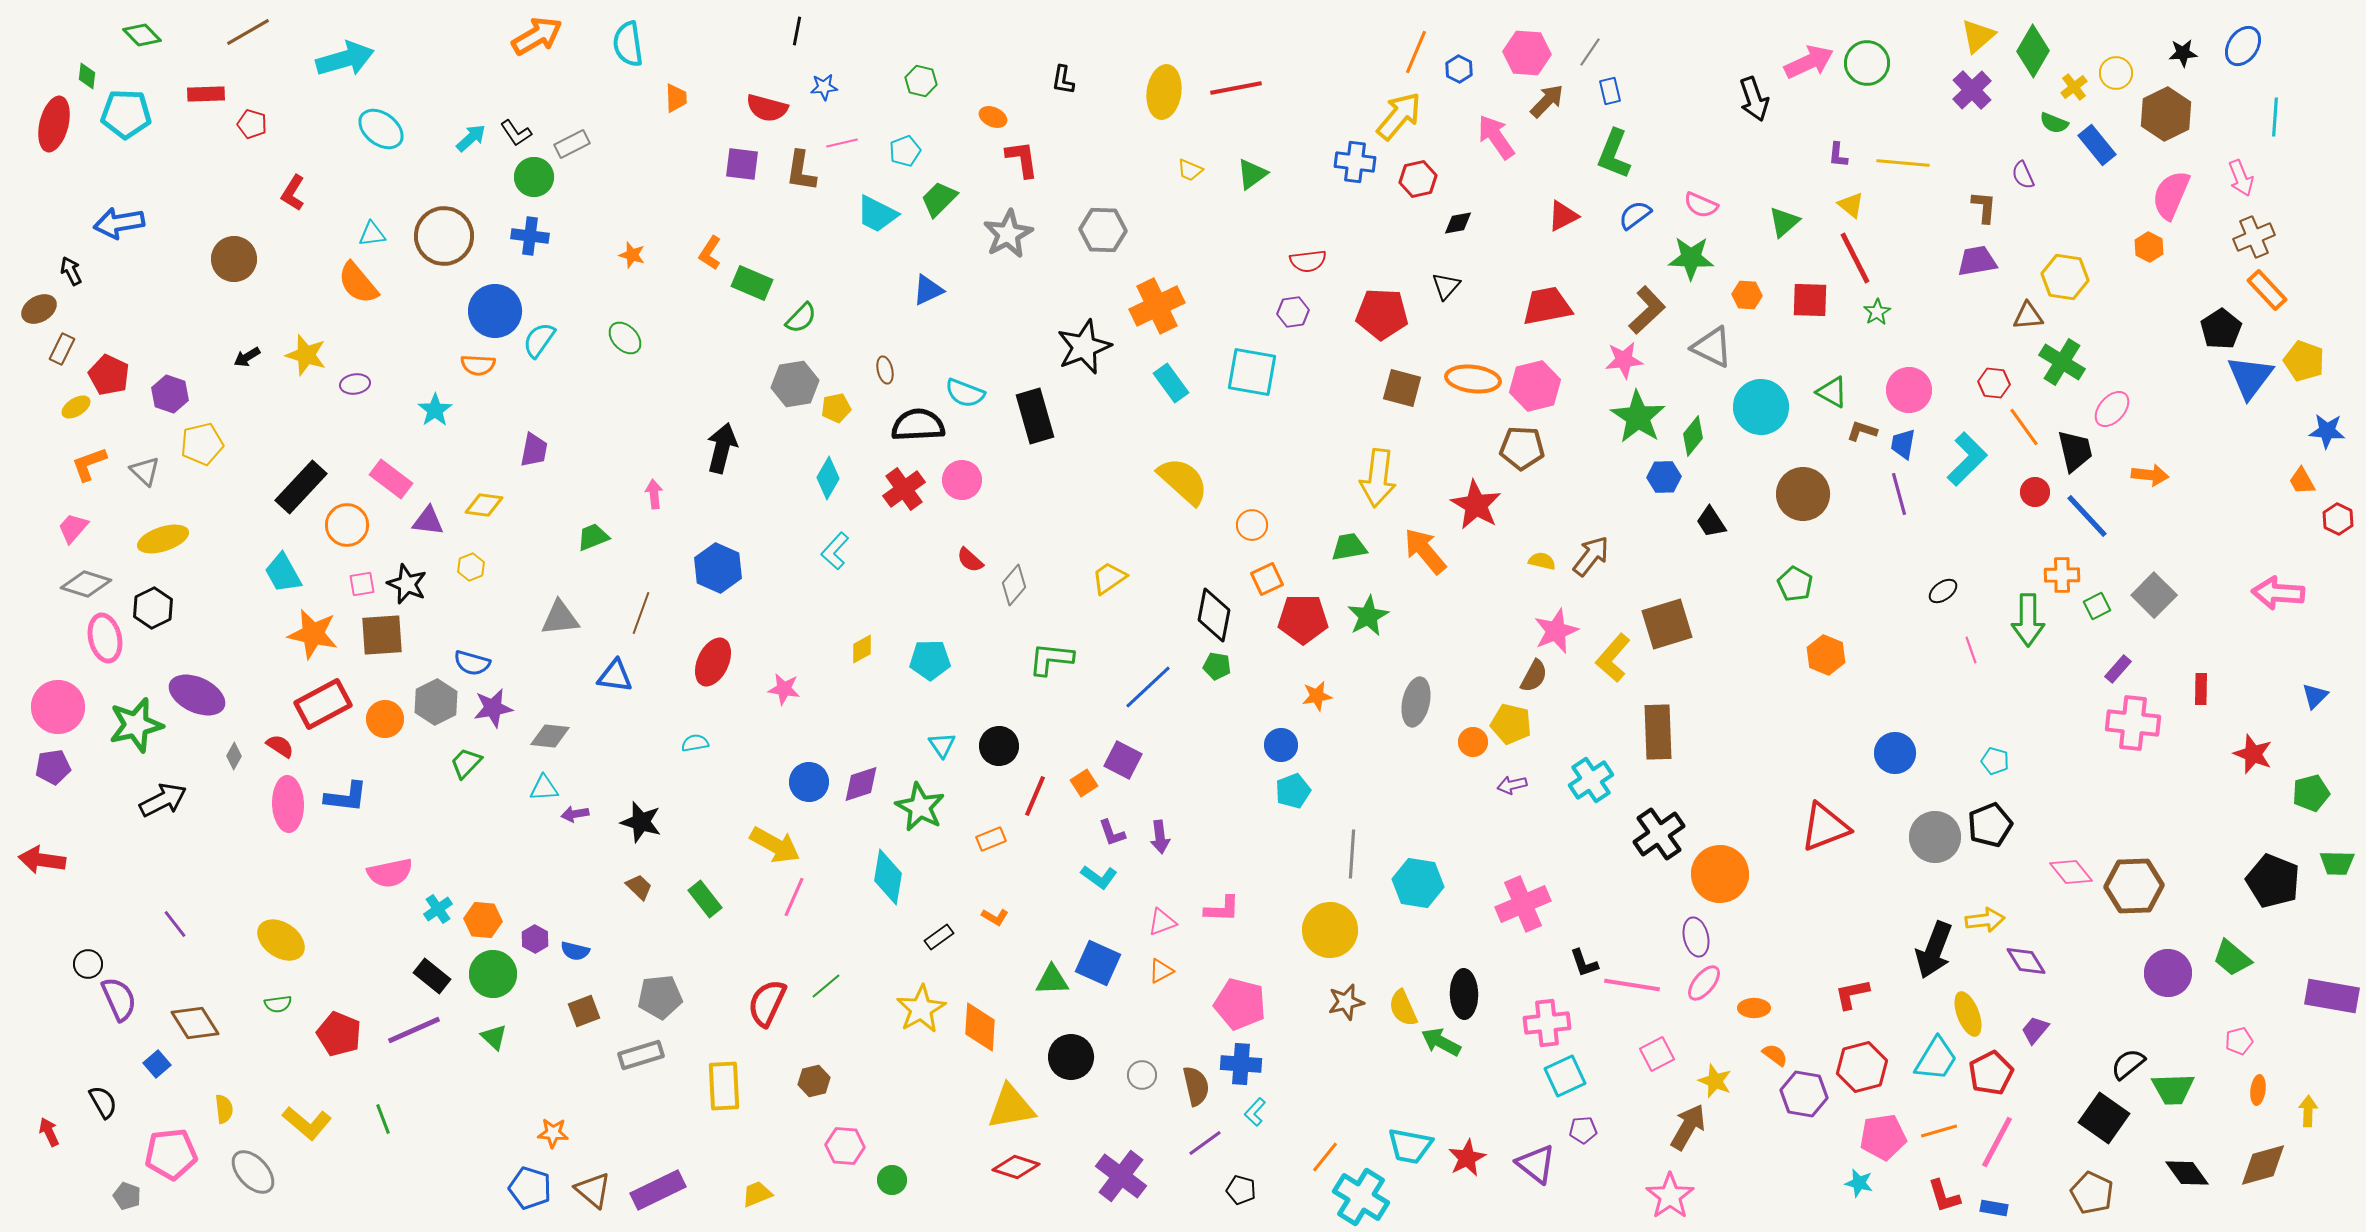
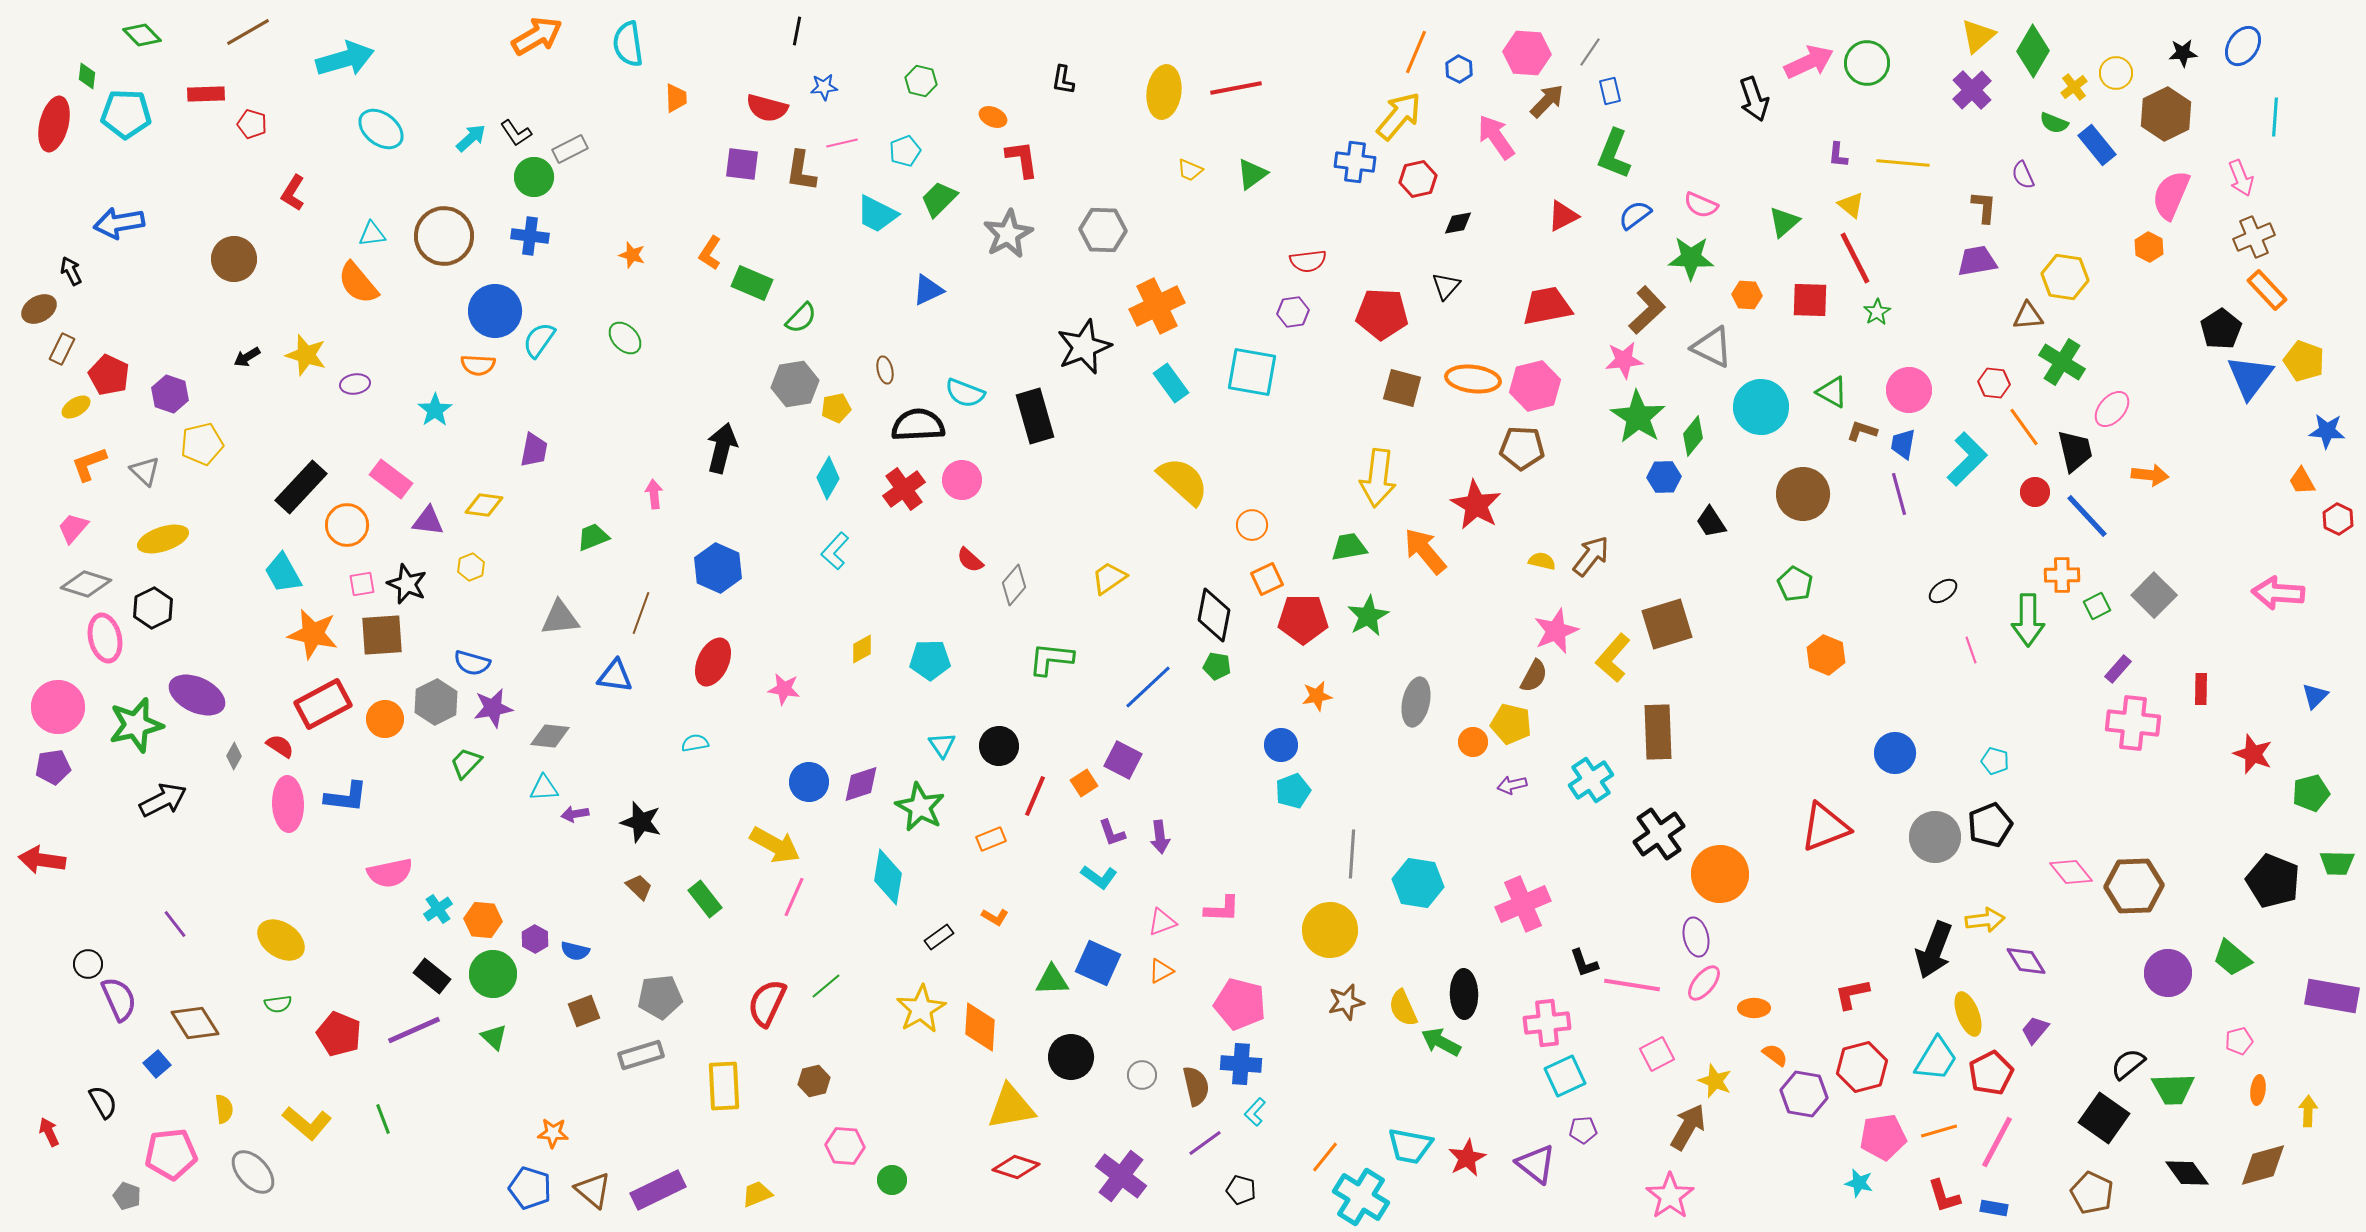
gray rectangle at (572, 144): moved 2 px left, 5 px down
